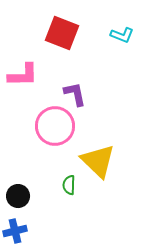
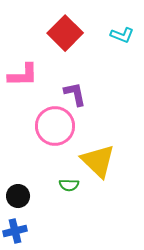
red square: moved 3 px right; rotated 24 degrees clockwise
green semicircle: rotated 90 degrees counterclockwise
